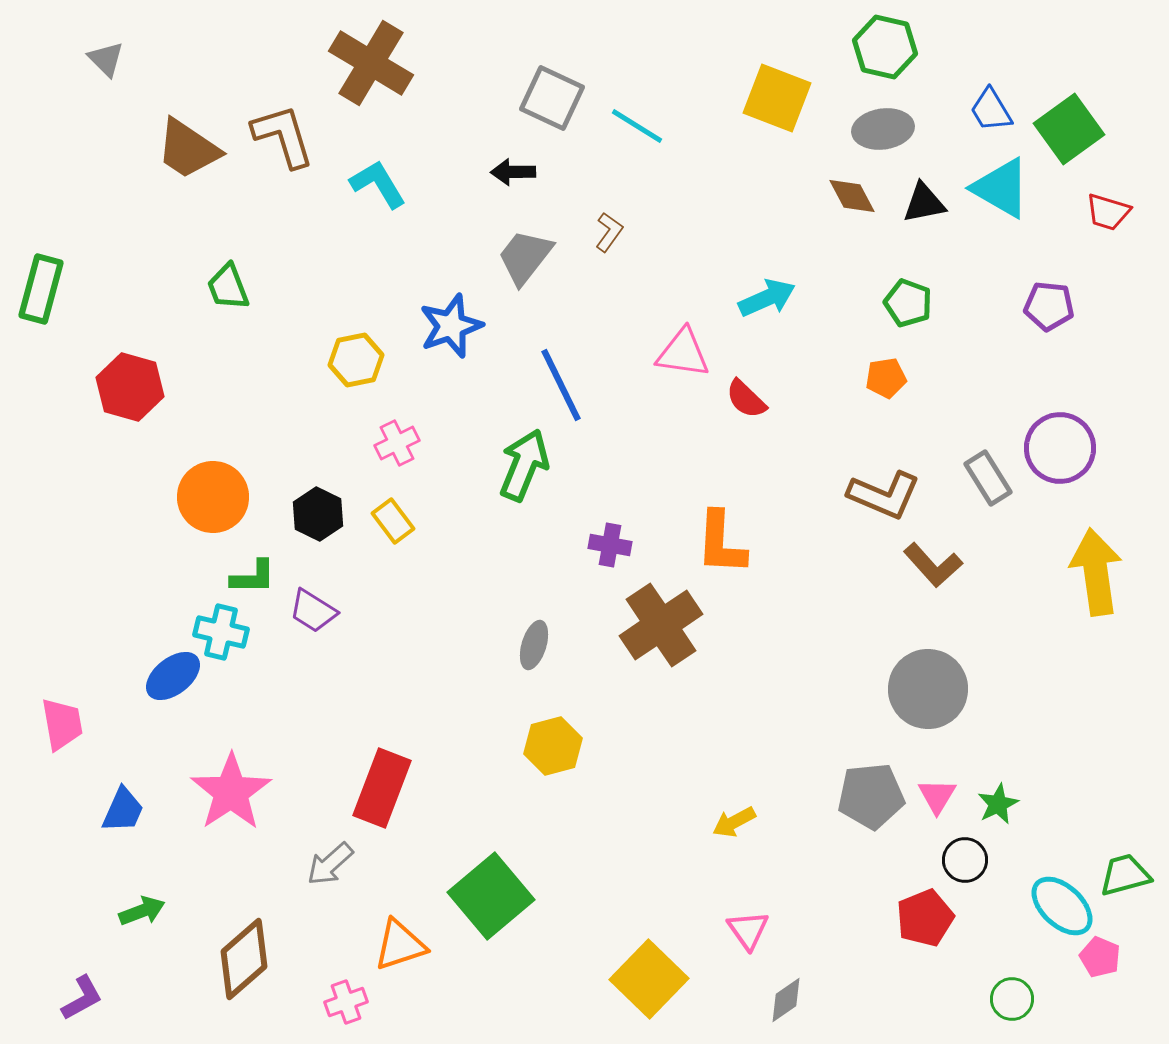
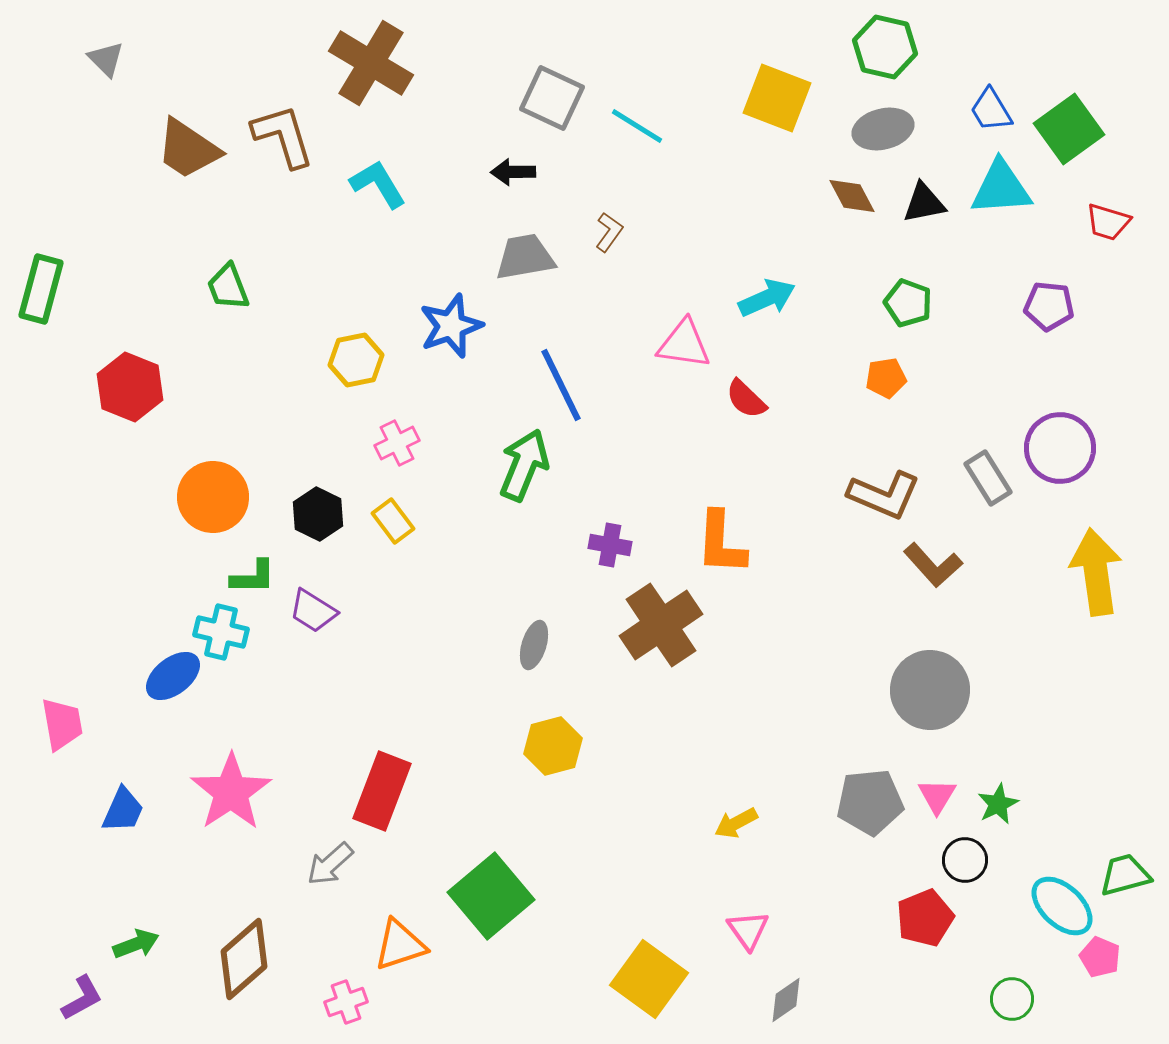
gray ellipse at (883, 129): rotated 6 degrees counterclockwise
cyan triangle at (1001, 188): rotated 34 degrees counterclockwise
red trapezoid at (1108, 212): moved 10 px down
gray trapezoid at (525, 257): rotated 42 degrees clockwise
pink triangle at (683, 353): moved 1 px right, 9 px up
red hexagon at (130, 387): rotated 6 degrees clockwise
gray circle at (928, 689): moved 2 px right, 1 px down
red rectangle at (382, 788): moved 3 px down
gray pentagon at (871, 796): moved 1 px left, 6 px down
yellow arrow at (734, 822): moved 2 px right, 1 px down
green arrow at (142, 911): moved 6 px left, 33 px down
yellow square at (649, 979): rotated 8 degrees counterclockwise
